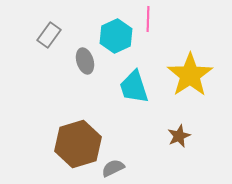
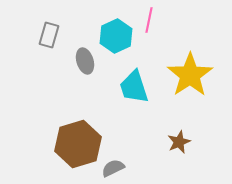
pink line: moved 1 px right, 1 px down; rotated 10 degrees clockwise
gray rectangle: rotated 20 degrees counterclockwise
brown star: moved 6 px down
